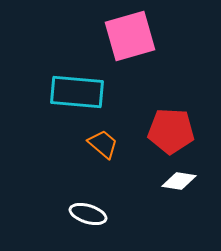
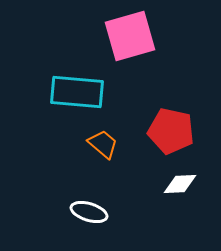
red pentagon: rotated 9 degrees clockwise
white diamond: moved 1 px right, 3 px down; rotated 12 degrees counterclockwise
white ellipse: moved 1 px right, 2 px up
